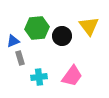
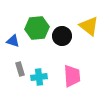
yellow triangle: rotated 15 degrees counterclockwise
blue triangle: rotated 40 degrees clockwise
gray rectangle: moved 11 px down
pink trapezoid: rotated 40 degrees counterclockwise
